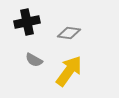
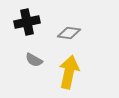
yellow arrow: moved 1 px down; rotated 24 degrees counterclockwise
